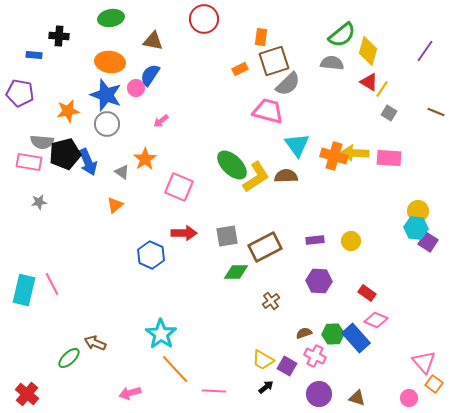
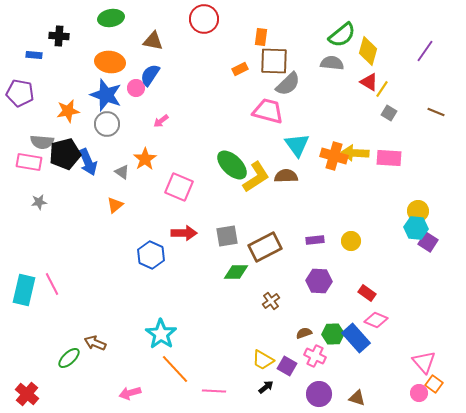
brown square at (274, 61): rotated 20 degrees clockwise
pink circle at (409, 398): moved 10 px right, 5 px up
